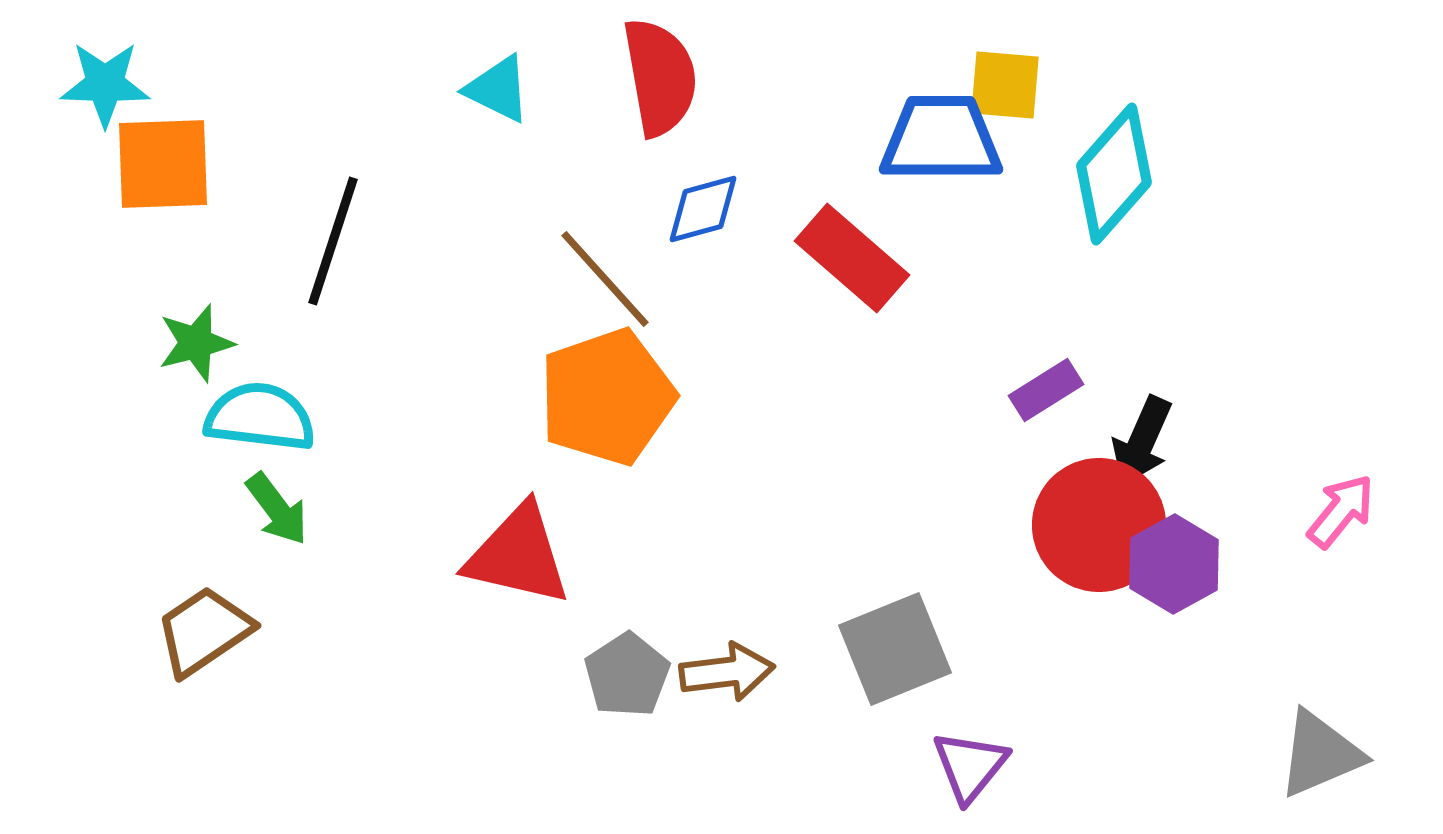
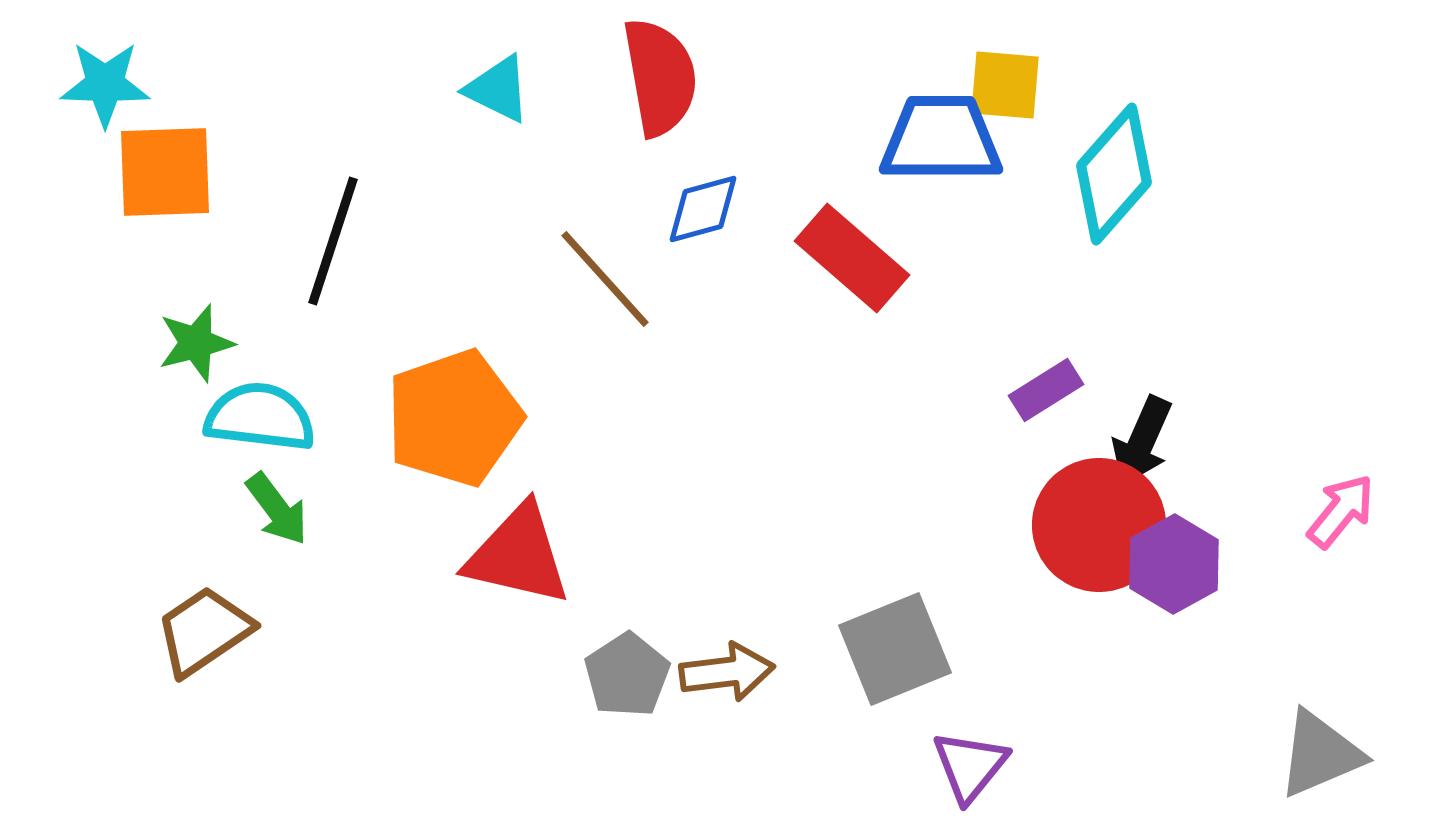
orange square: moved 2 px right, 8 px down
orange pentagon: moved 153 px left, 21 px down
